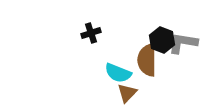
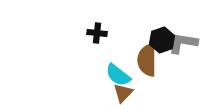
black cross: moved 6 px right; rotated 24 degrees clockwise
black hexagon: rotated 20 degrees clockwise
cyan semicircle: moved 2 px down; rotated 16 degrees clockwise
brown triangle: moved 4 px left
